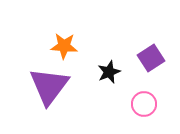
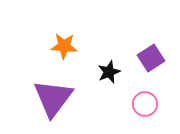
purple triangle: moved 4 px right, 12 px down
pink circle: moved 1 px right
